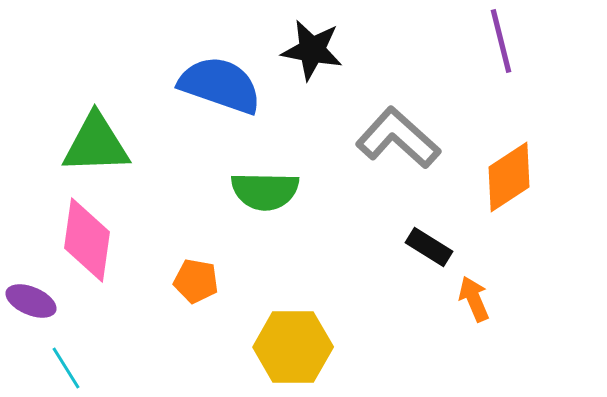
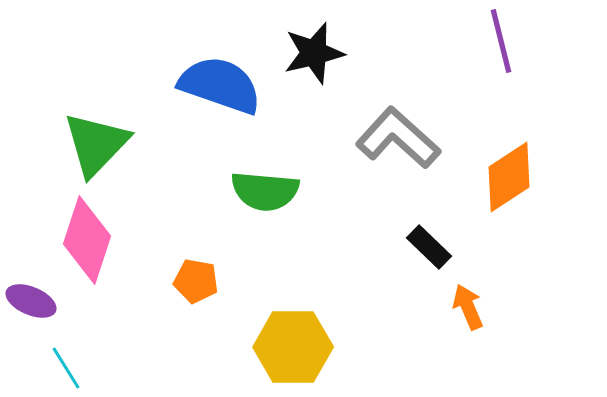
black star: moved 2 px right, 3 px down; rotated 24 degrees counterclockwise
green triangle: rotated 44 degrees counterclockwise
green semicircle: rotated 4 degrees clockwise
pink diamond: rotated 10 degrees clockwise
black rectangle: rotated 12 degrees clockwise
orange arrow: moved 6 px left, 8 px down
